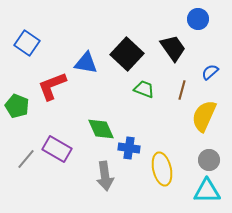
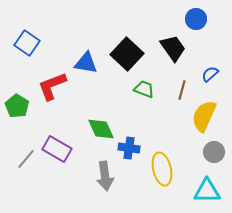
blue circle: moved 2 px left
blue semicircle: moved 2 px down
green pentagon: rotated 10 degrees clockwise
gray circle: moved 5 px right, 8 px up
